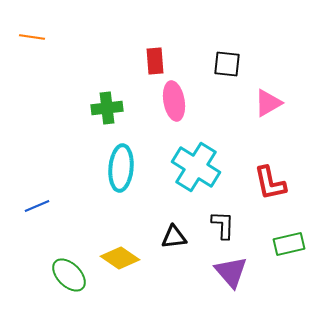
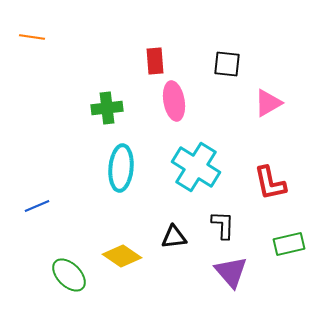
yellow diamond: moved 2 px right, 2 px up
